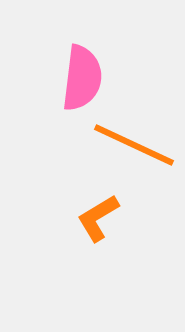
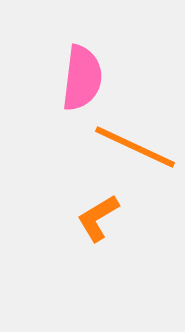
orange line: moved 1 px right, 2 px down
